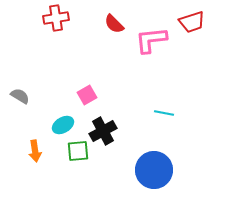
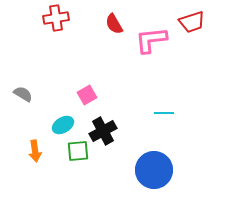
red semicircle: rotated 15 degrees clockwise
gray semicircle: moved 3 px right, 2 px up
cyan line: rotated 12 degrees counterclockwise
